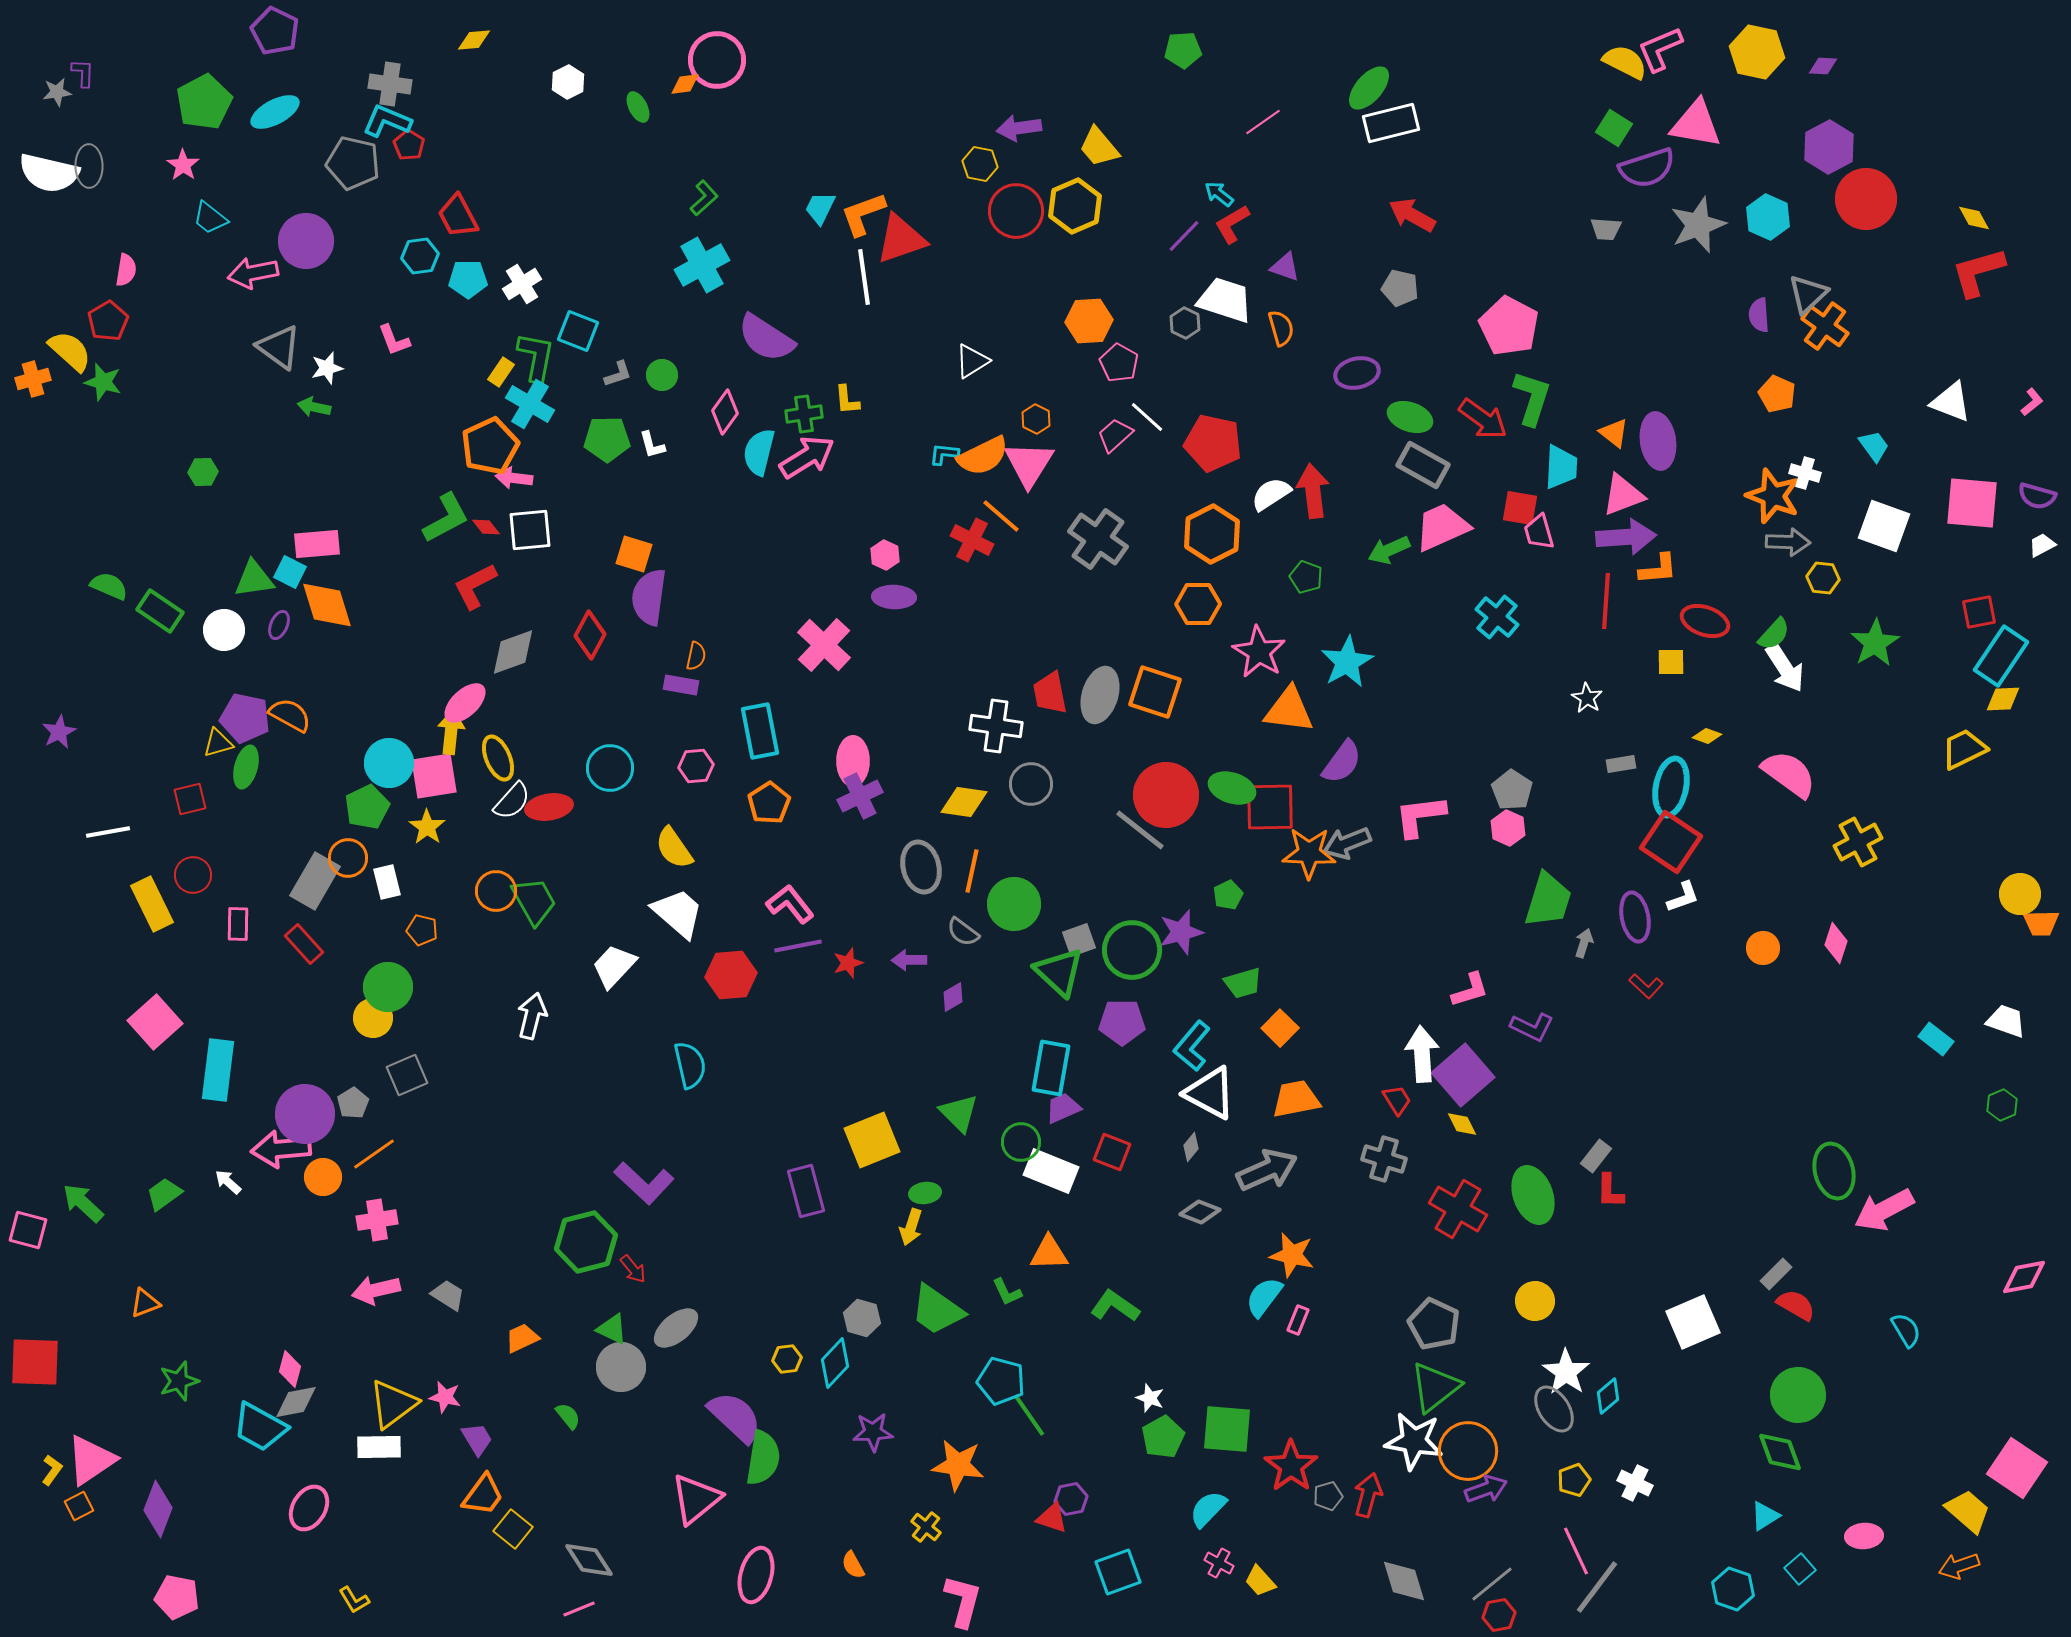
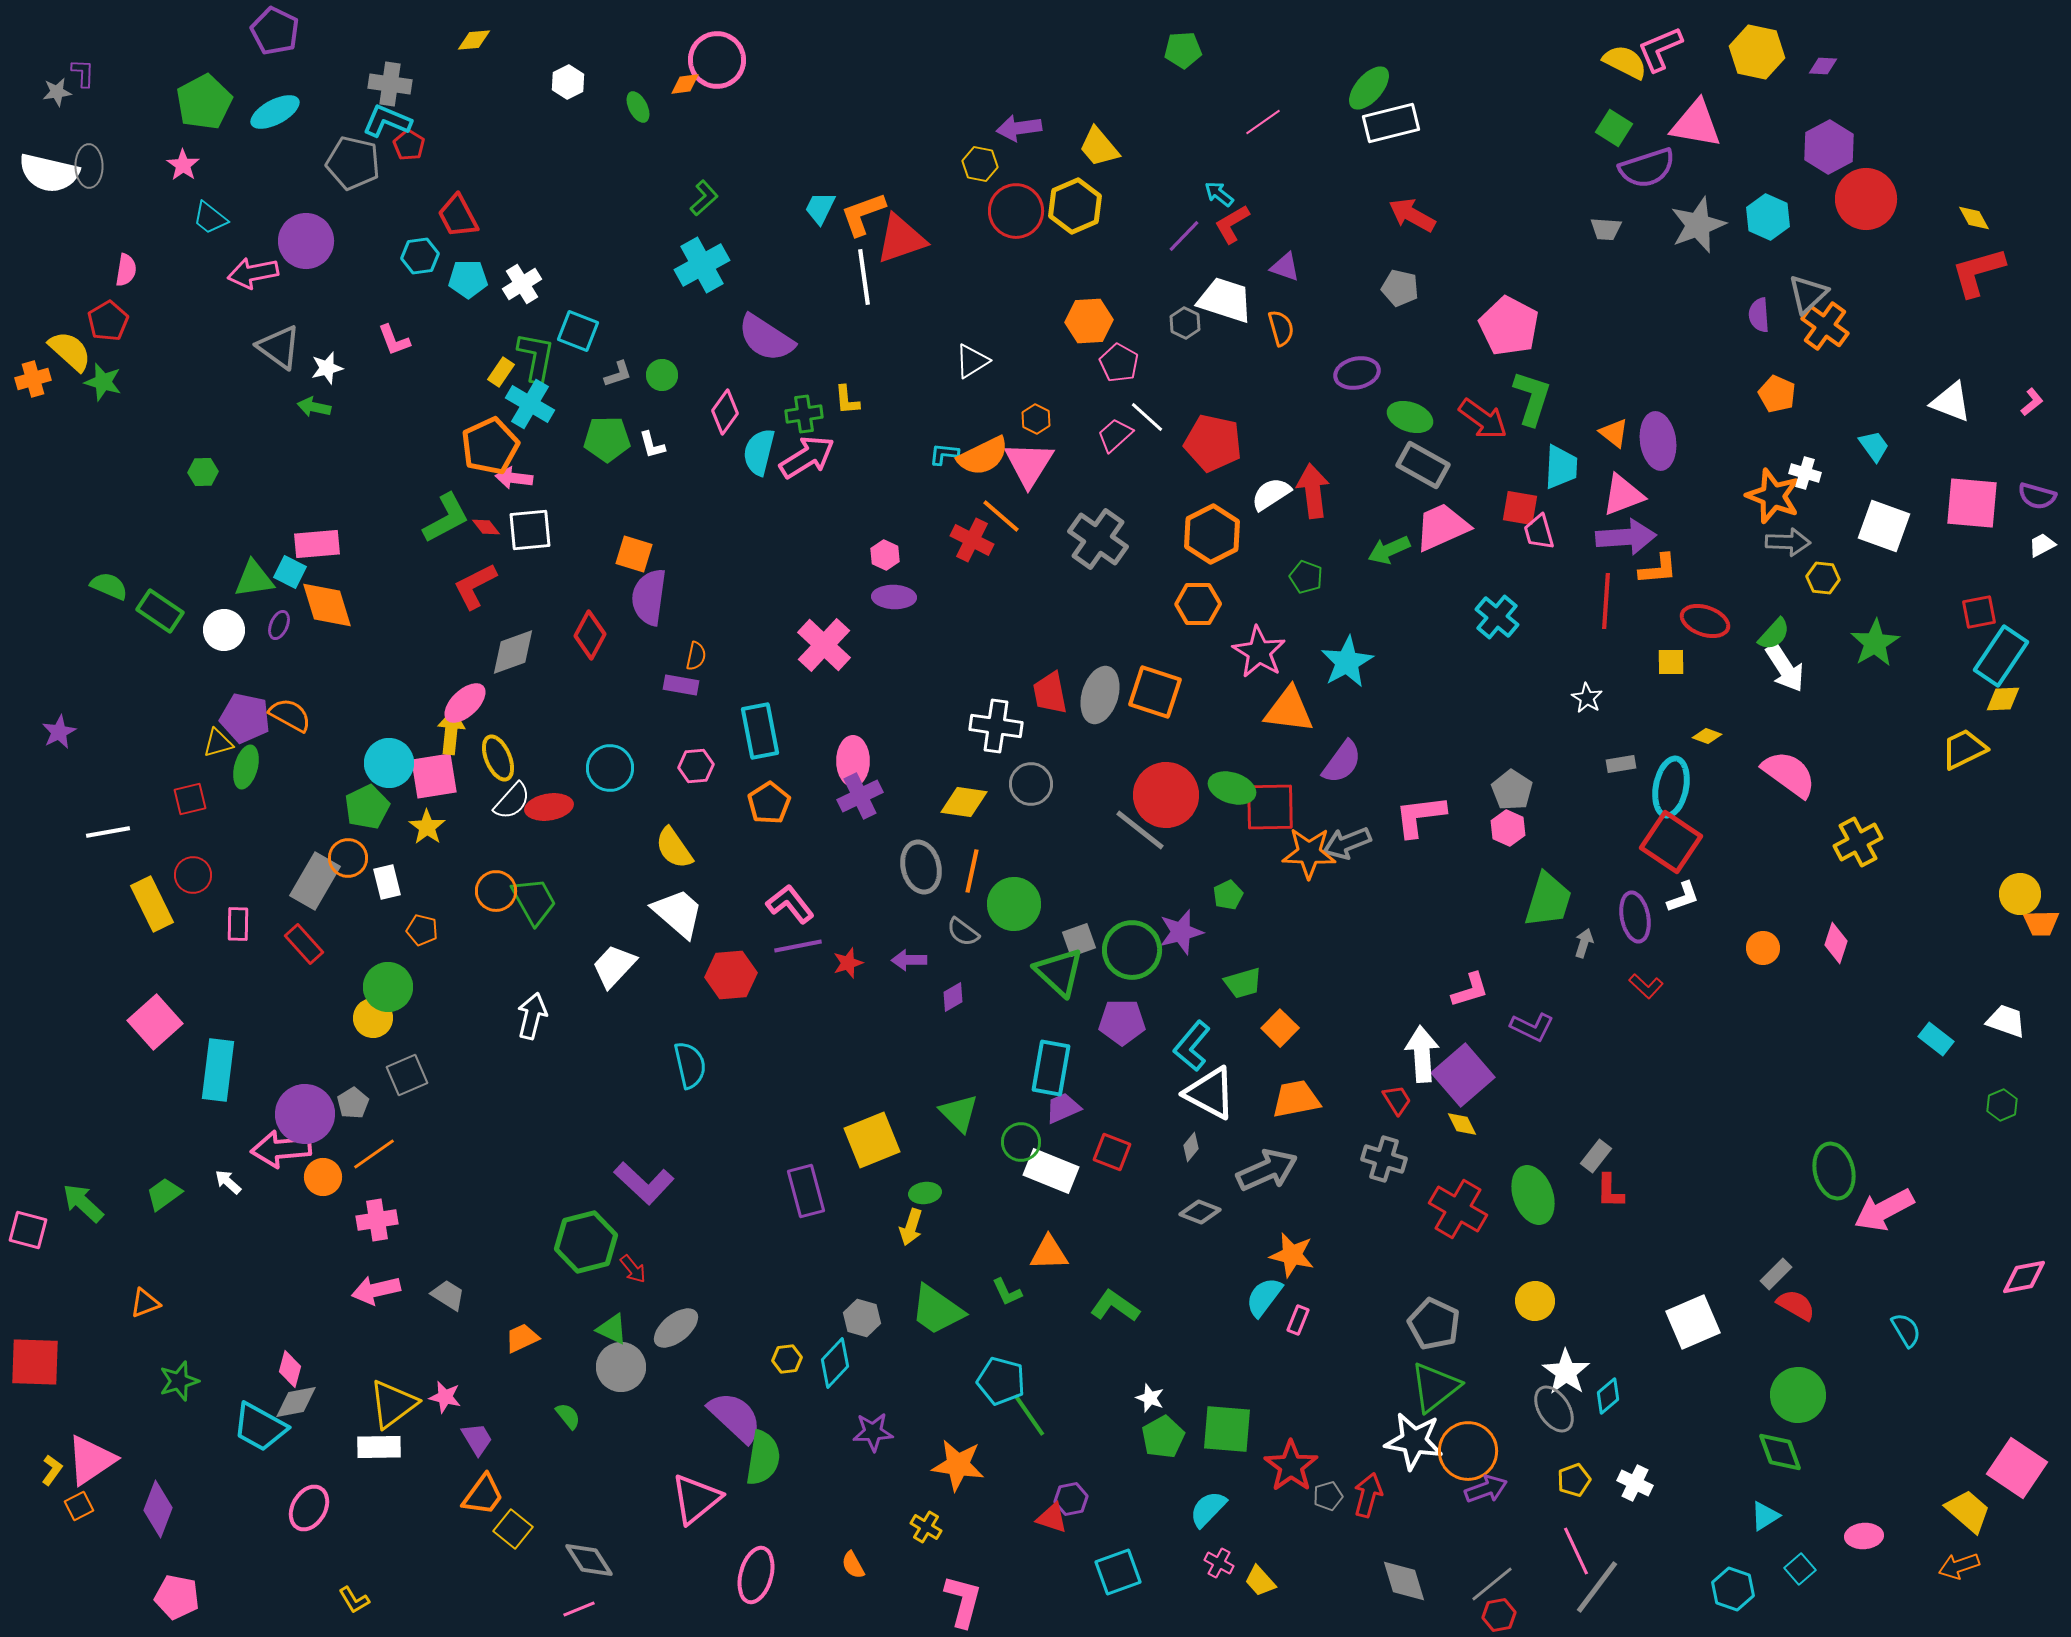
yellow cross at (926, 1527): rotated 8 degrees counterclockwise
